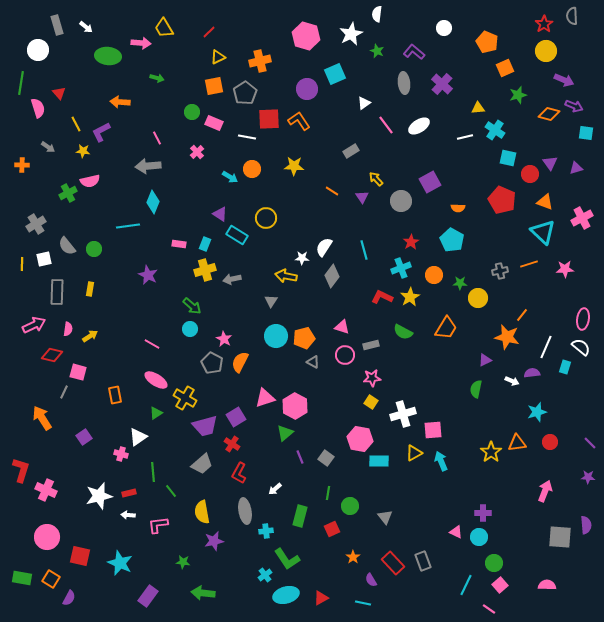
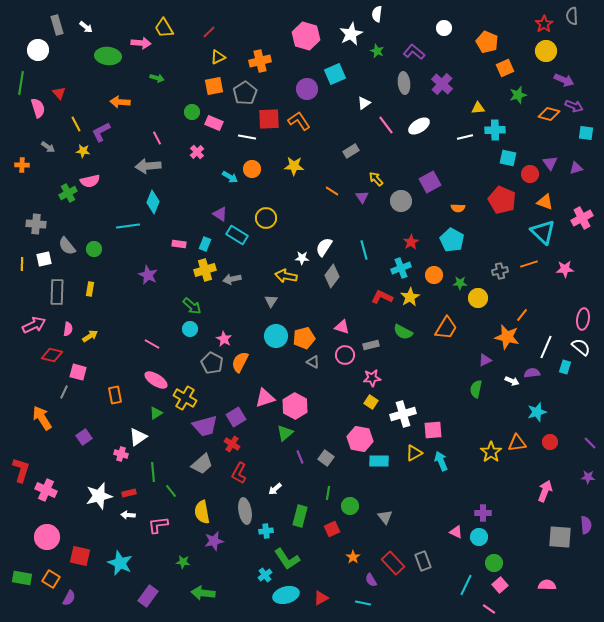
cyan cross at (495, 130): rotated 36 degrees counterclockwise
gray cross at (36, 224): rotated 36 degrees clockwise
